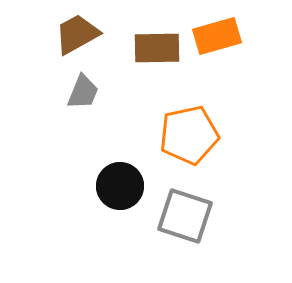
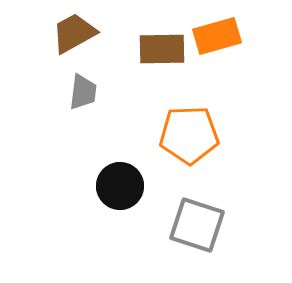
brown trapezoid: moved 3 px left, 1 px up
brown rectangle: moved 5 px right, 1 px down
gray trapezoid: rotated 15 degrees counterclockwise
orange pentagon: rotated 10 degrees clockwise
gray square: moved 12 px right, 9 px down
